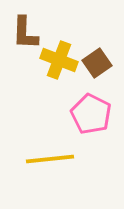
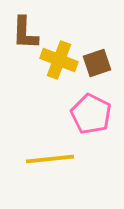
brown square: rotated 16 degrees clockwise
